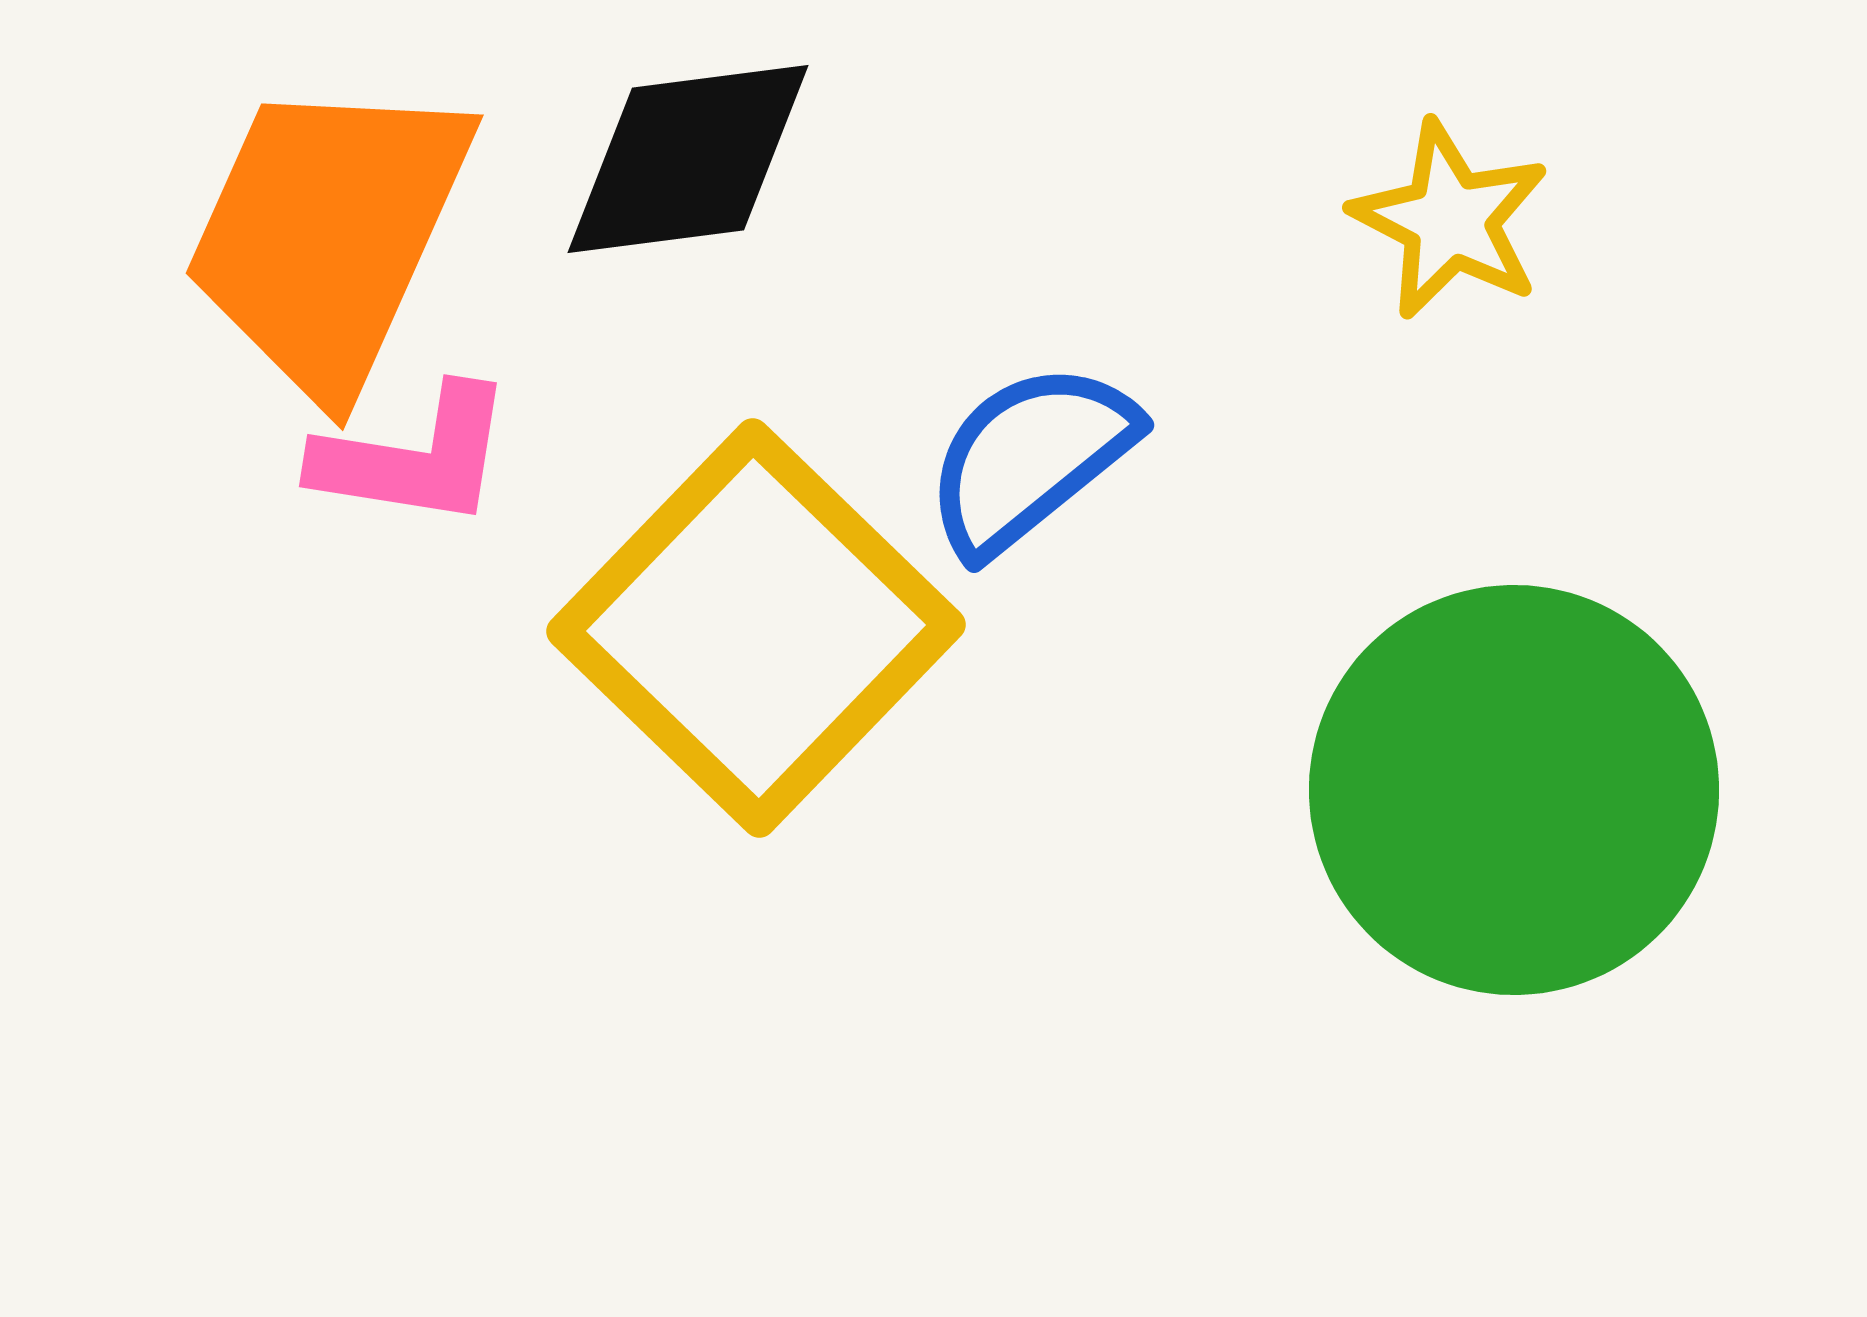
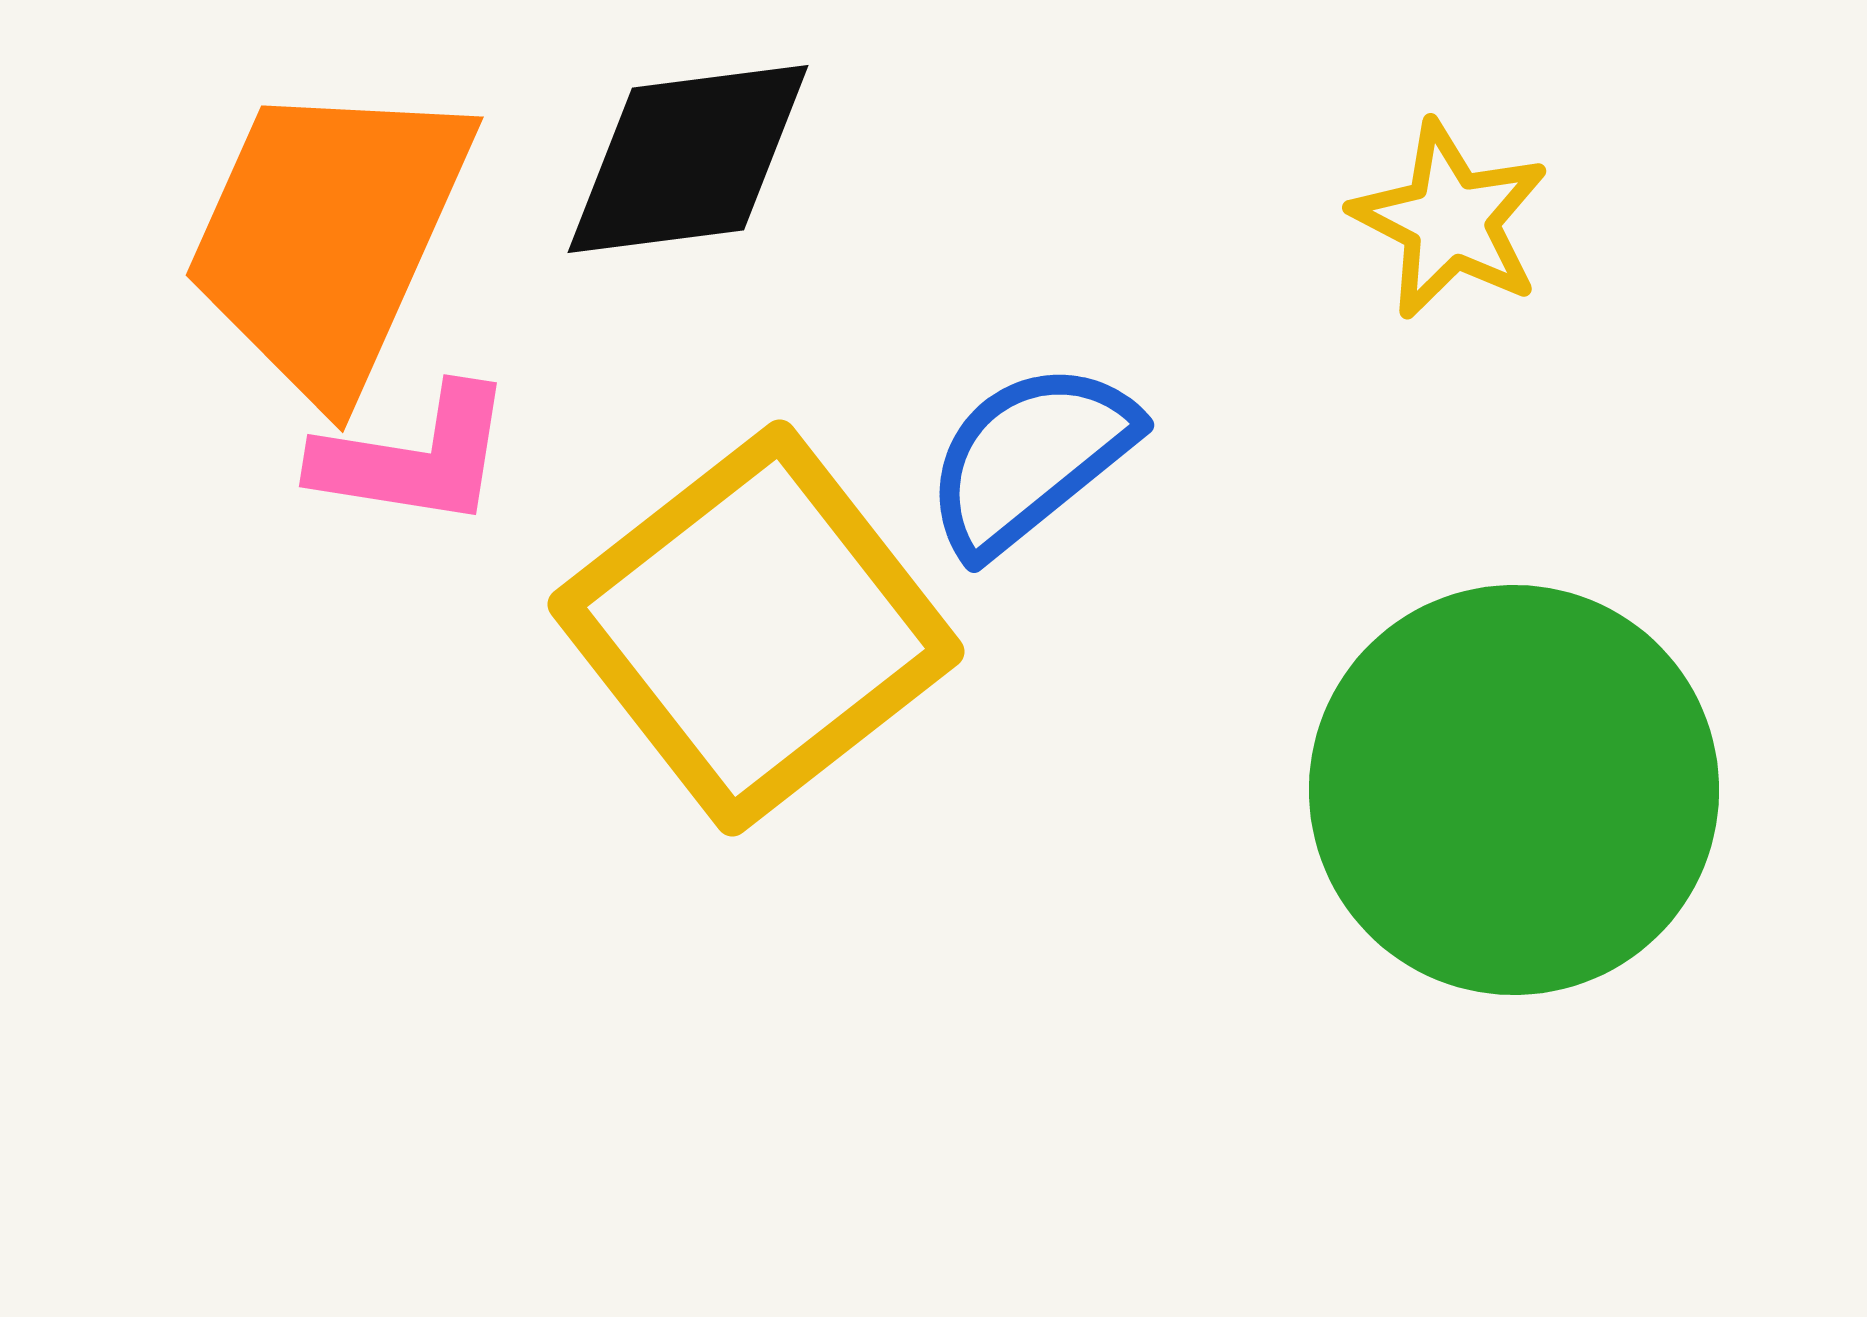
orange trapezoid: moved 2 px down
yellow square: rotated 8 degrees clockwise
